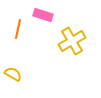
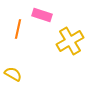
pink rectangle: moved 1 px left
yellow cross: moved 2 px left
